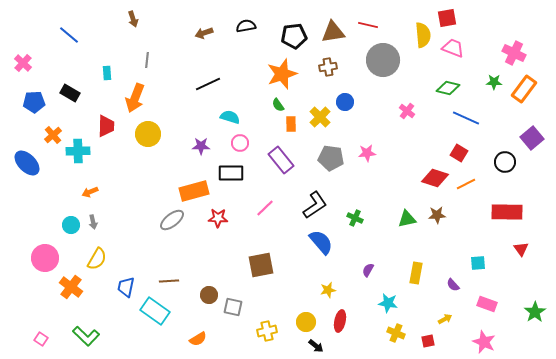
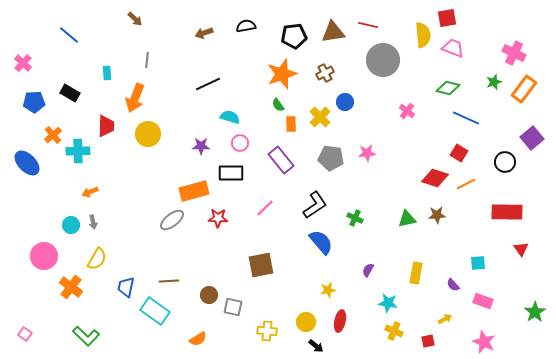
brown arrow at (133, 19): moved 2 px right; rotated 28 degrees counterclockwise
brown cross at (328, 67): moved 3 px left, 6 px down; rotated 18 degrees counterclockwise
green star at (494, 82): rotated 21 degrees counterclockwise
pink circle at (45, 258): moved 1 px left, 2 px up
pink rectangle at (487, 304): moved 4 px left, 3 px up
yellow cross at (267, 331): rotated 18 degrees clockwise
yellow cross at (396, 333): moved 2 px left, 2 px up
pink square at (41, 339): moved 16 px left, 5 px up
